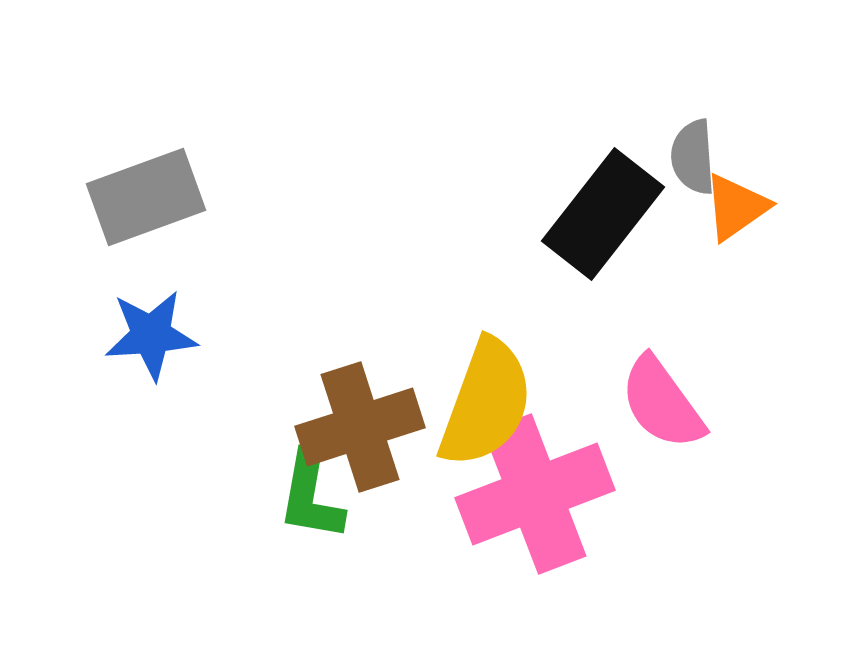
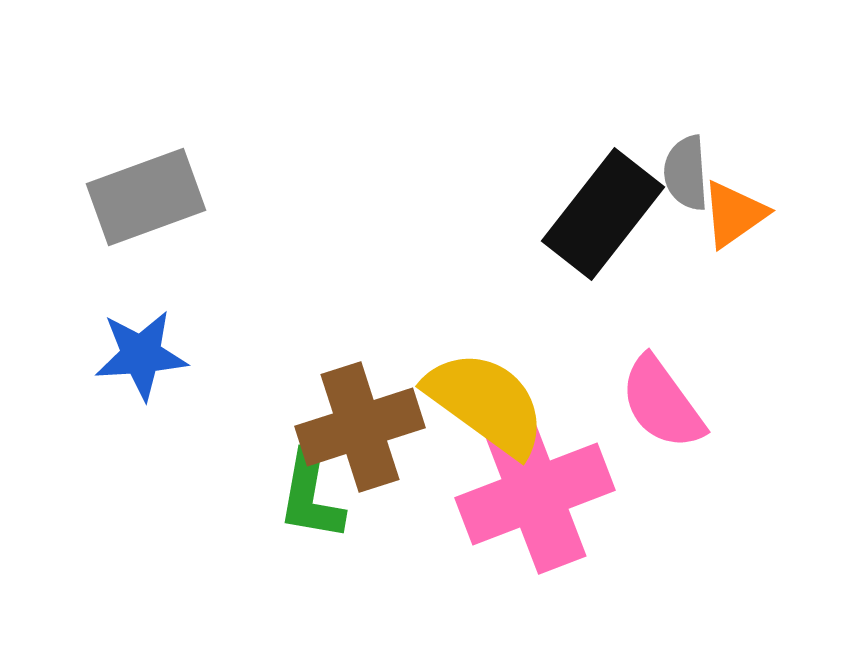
gray semicircle: moved 7 px left, 16 px down
orange triangle: moved 2 px left, 7 px down
blue star: moved 10 px left, 20 px down
yellow semicircle: rotated 74 degrees counterclockwise
